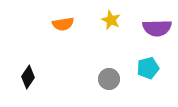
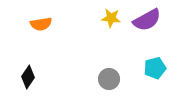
yellow star: moved 2 px up; rotated 18 degrees counterclockwise
orange semicircle: moved 22 px left
purple semicircle: moved 10 px left, 8 px up; rotated 28 degrees counterclockwise
cyan pentagon: moved 7 px right
